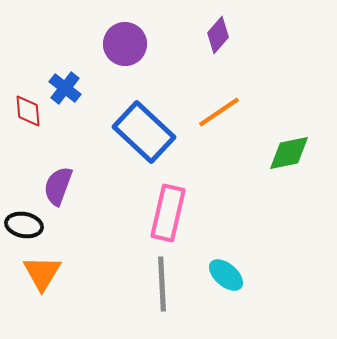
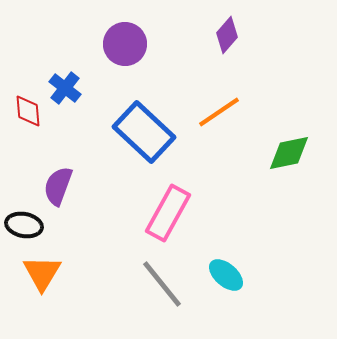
purple diamond: moved 9 px right
pink rectangle: rotated 16 degrees clockwise
gray line: rotated 36 degrees counterclockwise
